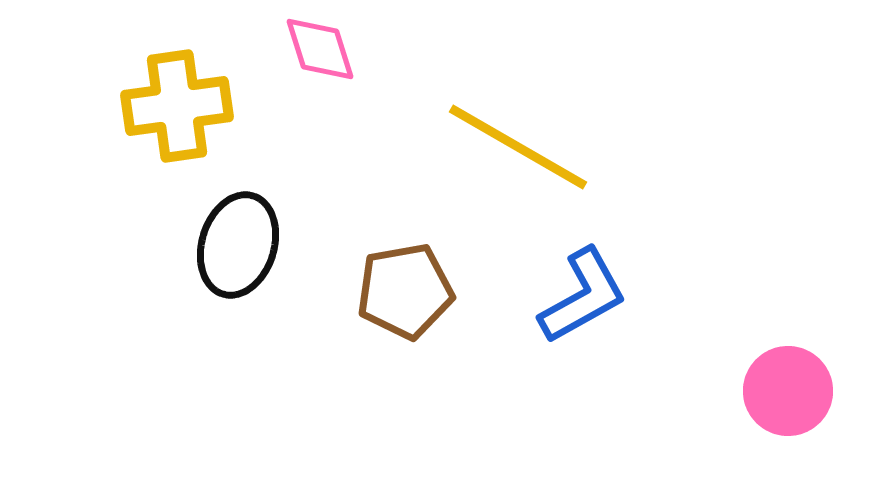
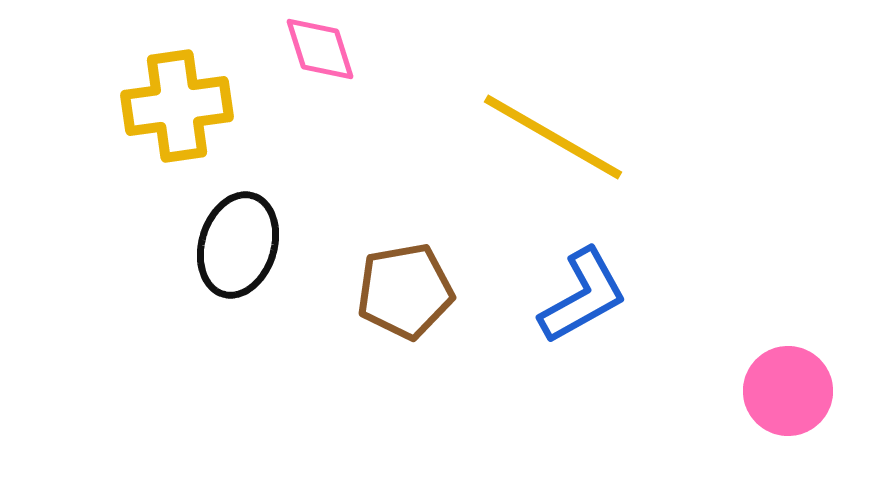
yellow line: moved 35 px right, 10 px up
